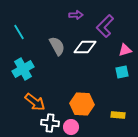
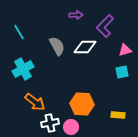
white cross: rotated 18 degrees counterclockwise
